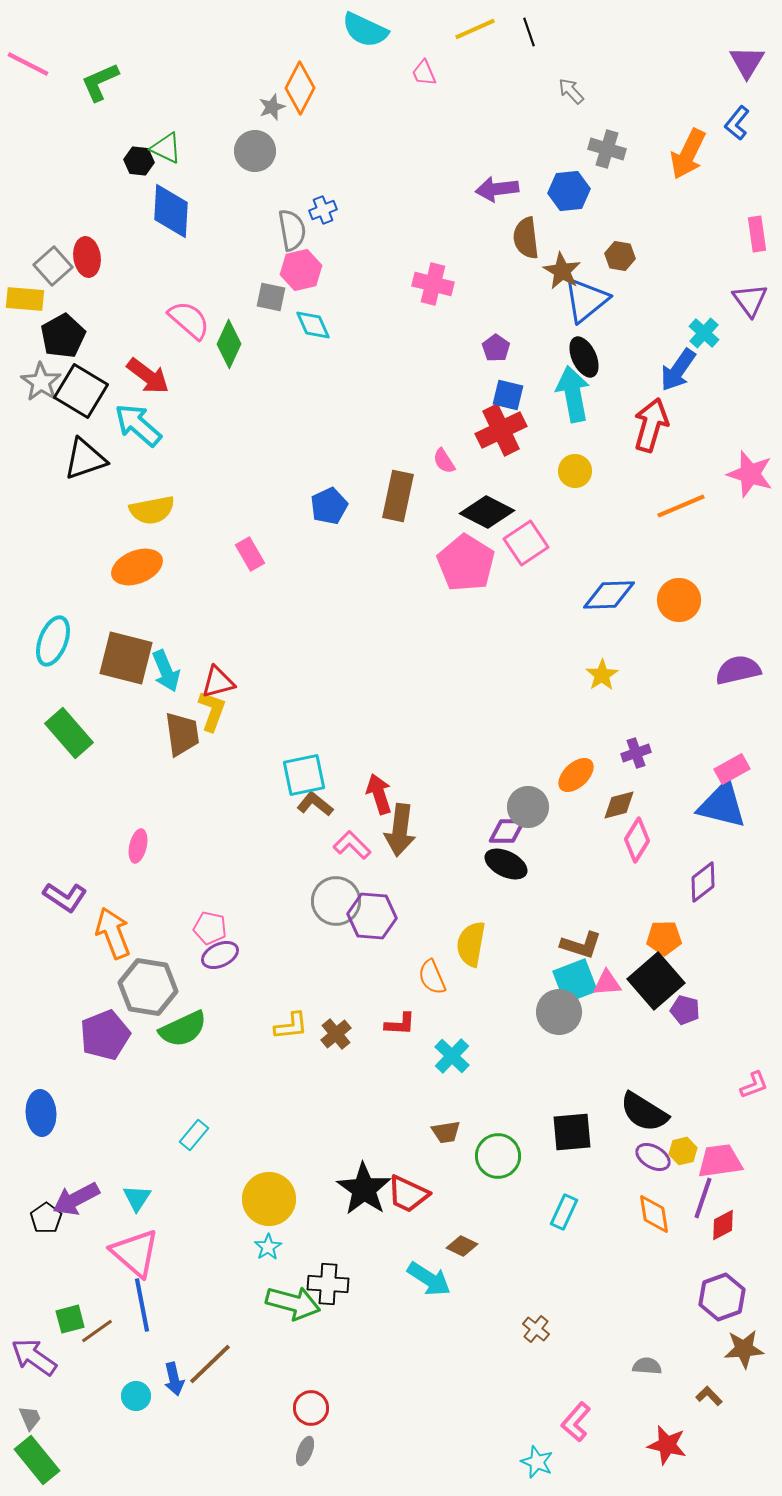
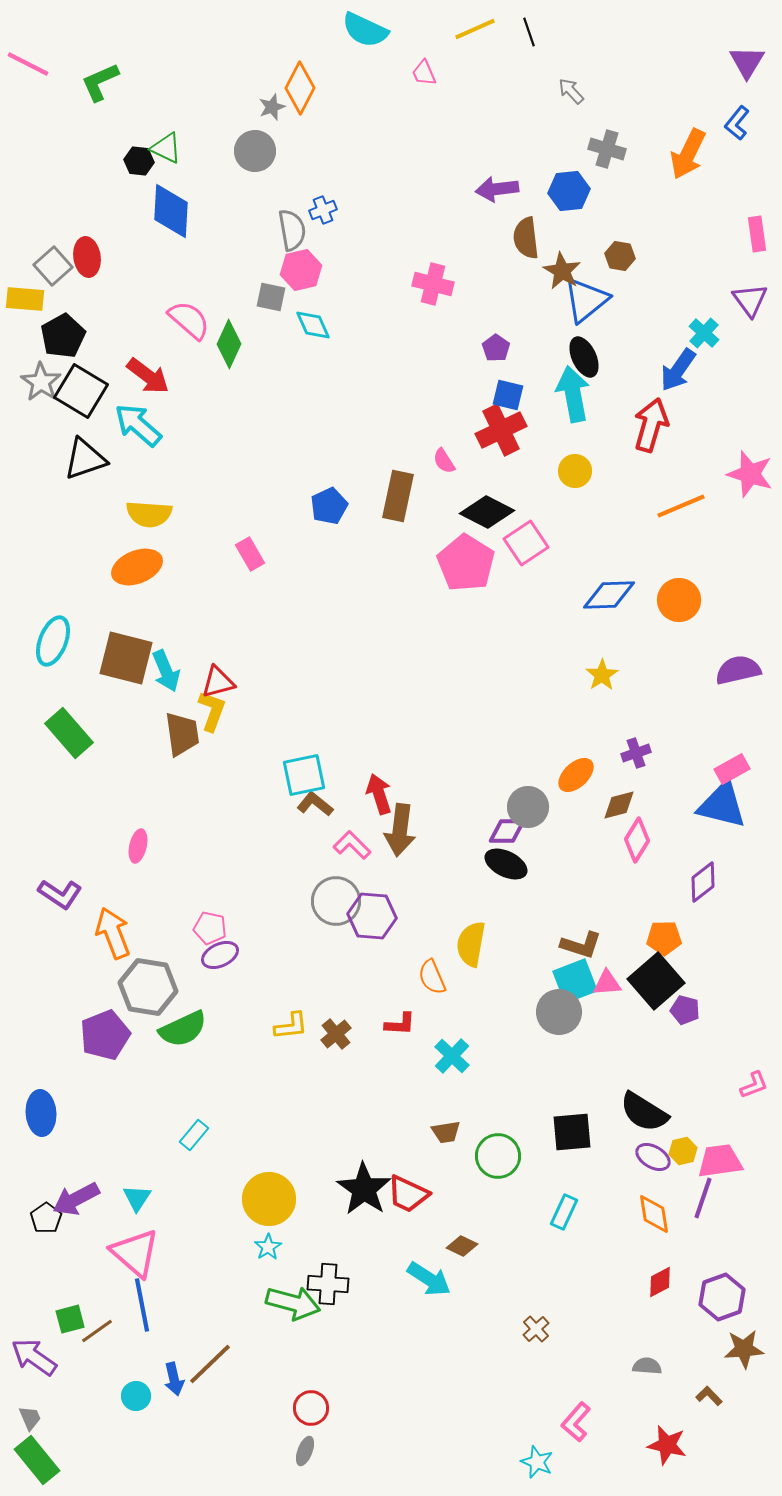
yellow semicircle at (152, 510): moved 3 px left, 4 px down; rotated 15 degrees clockwise
purple L-shape at (65, 897): moved 5 px left, 3 px up
red diamond at (723, 1225): moved 63 px left, 57 px down
brown cross at (536, 1329): rotated 8 degrees clockwise
